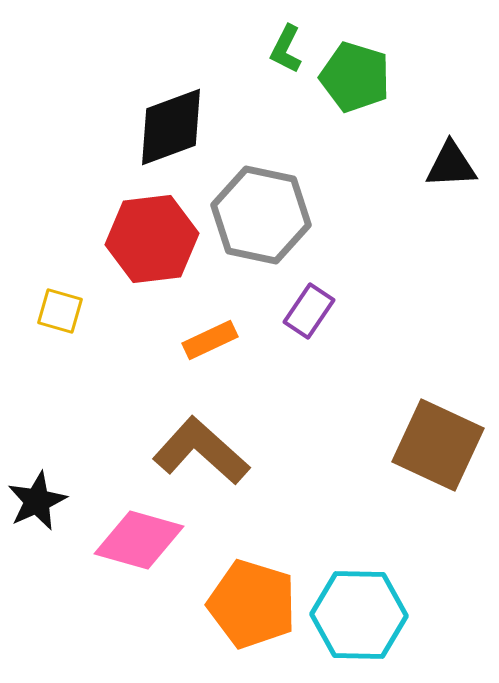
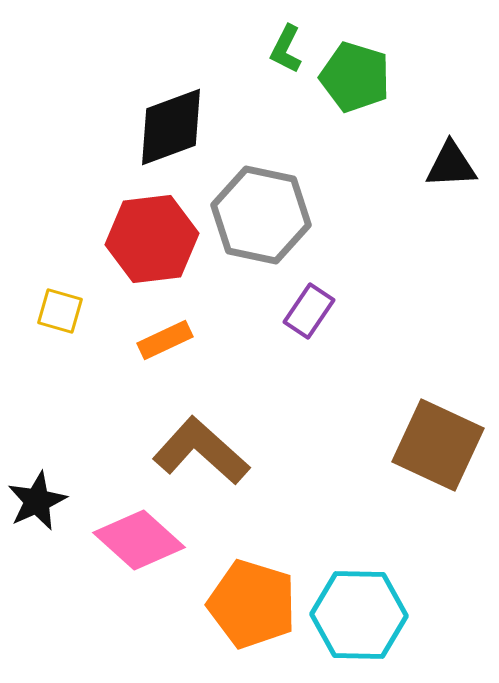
orange rectangle: moved 45 px left
pink diamond: rotated 26 degrees clockwise
